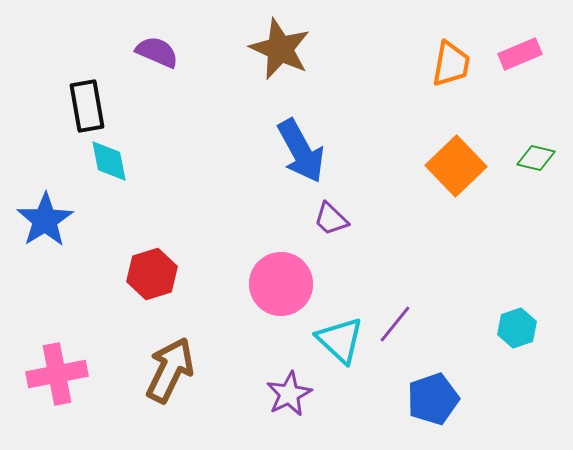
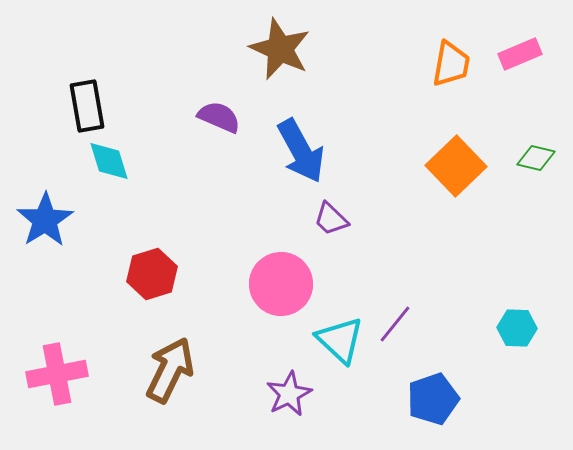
purple semicircle: moved 62 px right, 65 px down
cyan diamond: rotated 6 degrees counterclockwise
cyan hexagon: rotated 21 degrees clockwise
